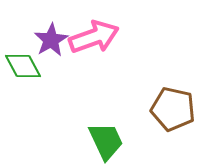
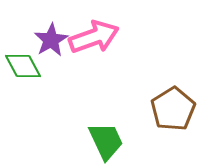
brown pentagon: rotated 27 degrees clockwise
